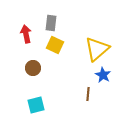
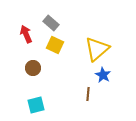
gray rectangle: rotated 56 degrees counterclockwise
red arrow: rotated 12 degrees counterclockwise
